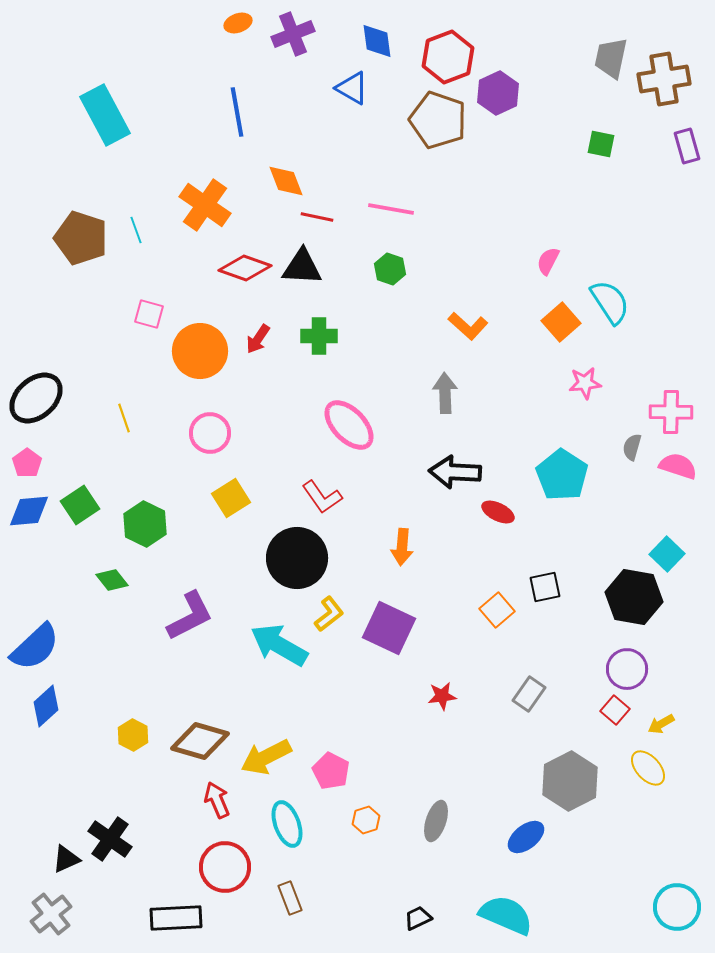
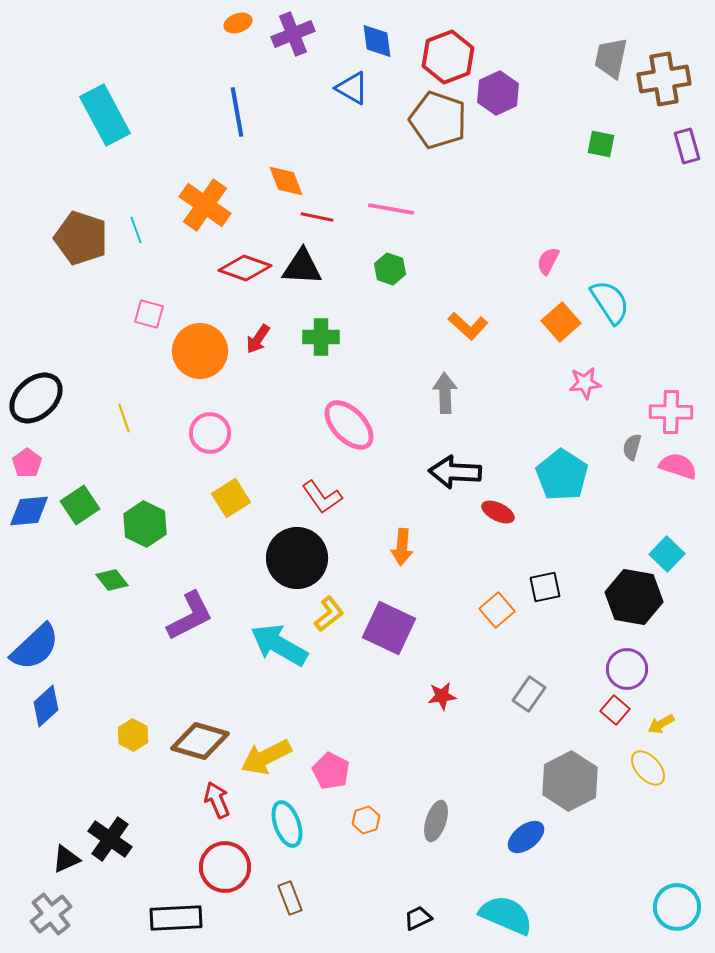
green cross at (319, 336): moved 2 px right, 1 px down
